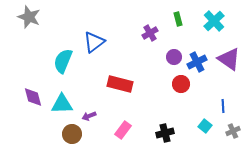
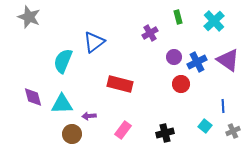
green rectangle: moved 2 px up
purple triangle: moved 1 px left, 1 px down
purple arrow: rotated 16 degrees clockwise
